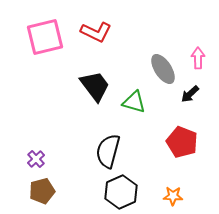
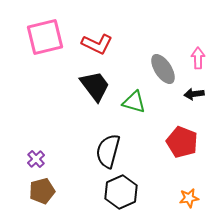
red L-shape: moved 1 px right, 12 px down
black arrow: moved 4 px right; rotated 36 degrees clockwise
orange star: moved 16 px right, 2 px down; rotated 12 degrees counterclockwise
